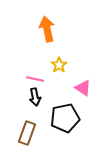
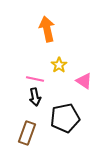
pink triangle: moved 1 px right, 7 px up
